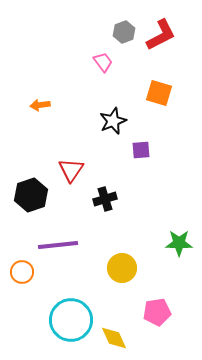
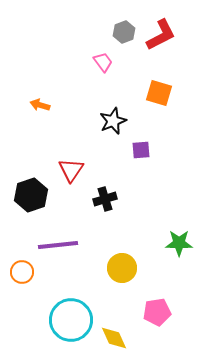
orange arrow: rotated 24 degrees clockwise
